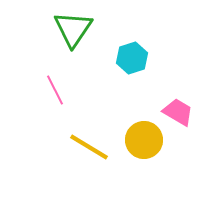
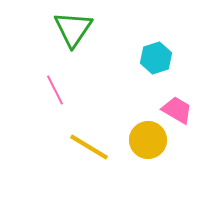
cyan hexagon: moved 24 px right
pink trapezoid: moved 1 px left, 2 px up
yellow circle: moved 4 px right
